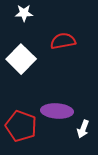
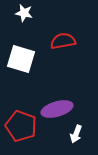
white star: rotated 12 degrees clockwise
white square: rotated 28 degrees counterclockwise
purple ellipse: moved 2 px up; rotated 20 degrees counterclockwise
white arrow: moved 7 px left, 5 px down
